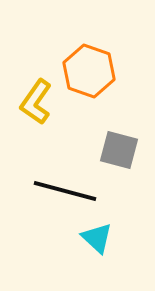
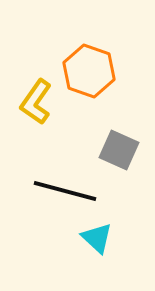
gray square: rotated 9 degrees clockwise
